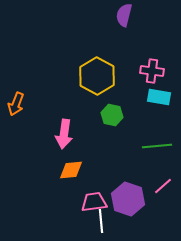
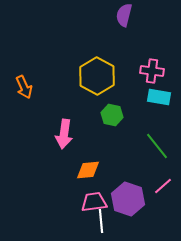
orange arrow: moved 8 px right, 17 px up; rotated 45 degrees counterclockwise
green line: rotated 56 degrees clockwise
orange diamond: moved 17 px right
